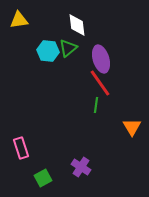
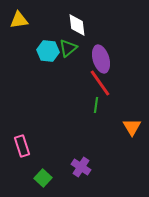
pink rectangle: moved 1 px right, 2 px up
green square: rotated 18 degrees counterclockwise
